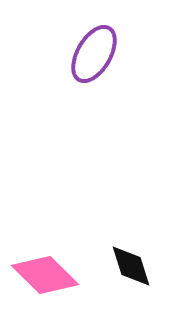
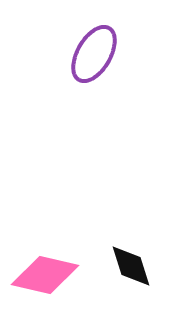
pink diamond: rotated 32 degrees counterclockwise
